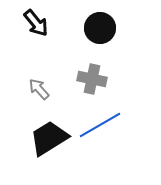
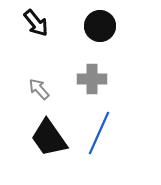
black circle: moved 2 px up
gray cross: rotated 12 degrees counterclockwise
blue line: moved 1 px left, 8 px down; rotated 36 degrees counterclockwise
black trapezoid: rotated 93 degrees counterclockwise
